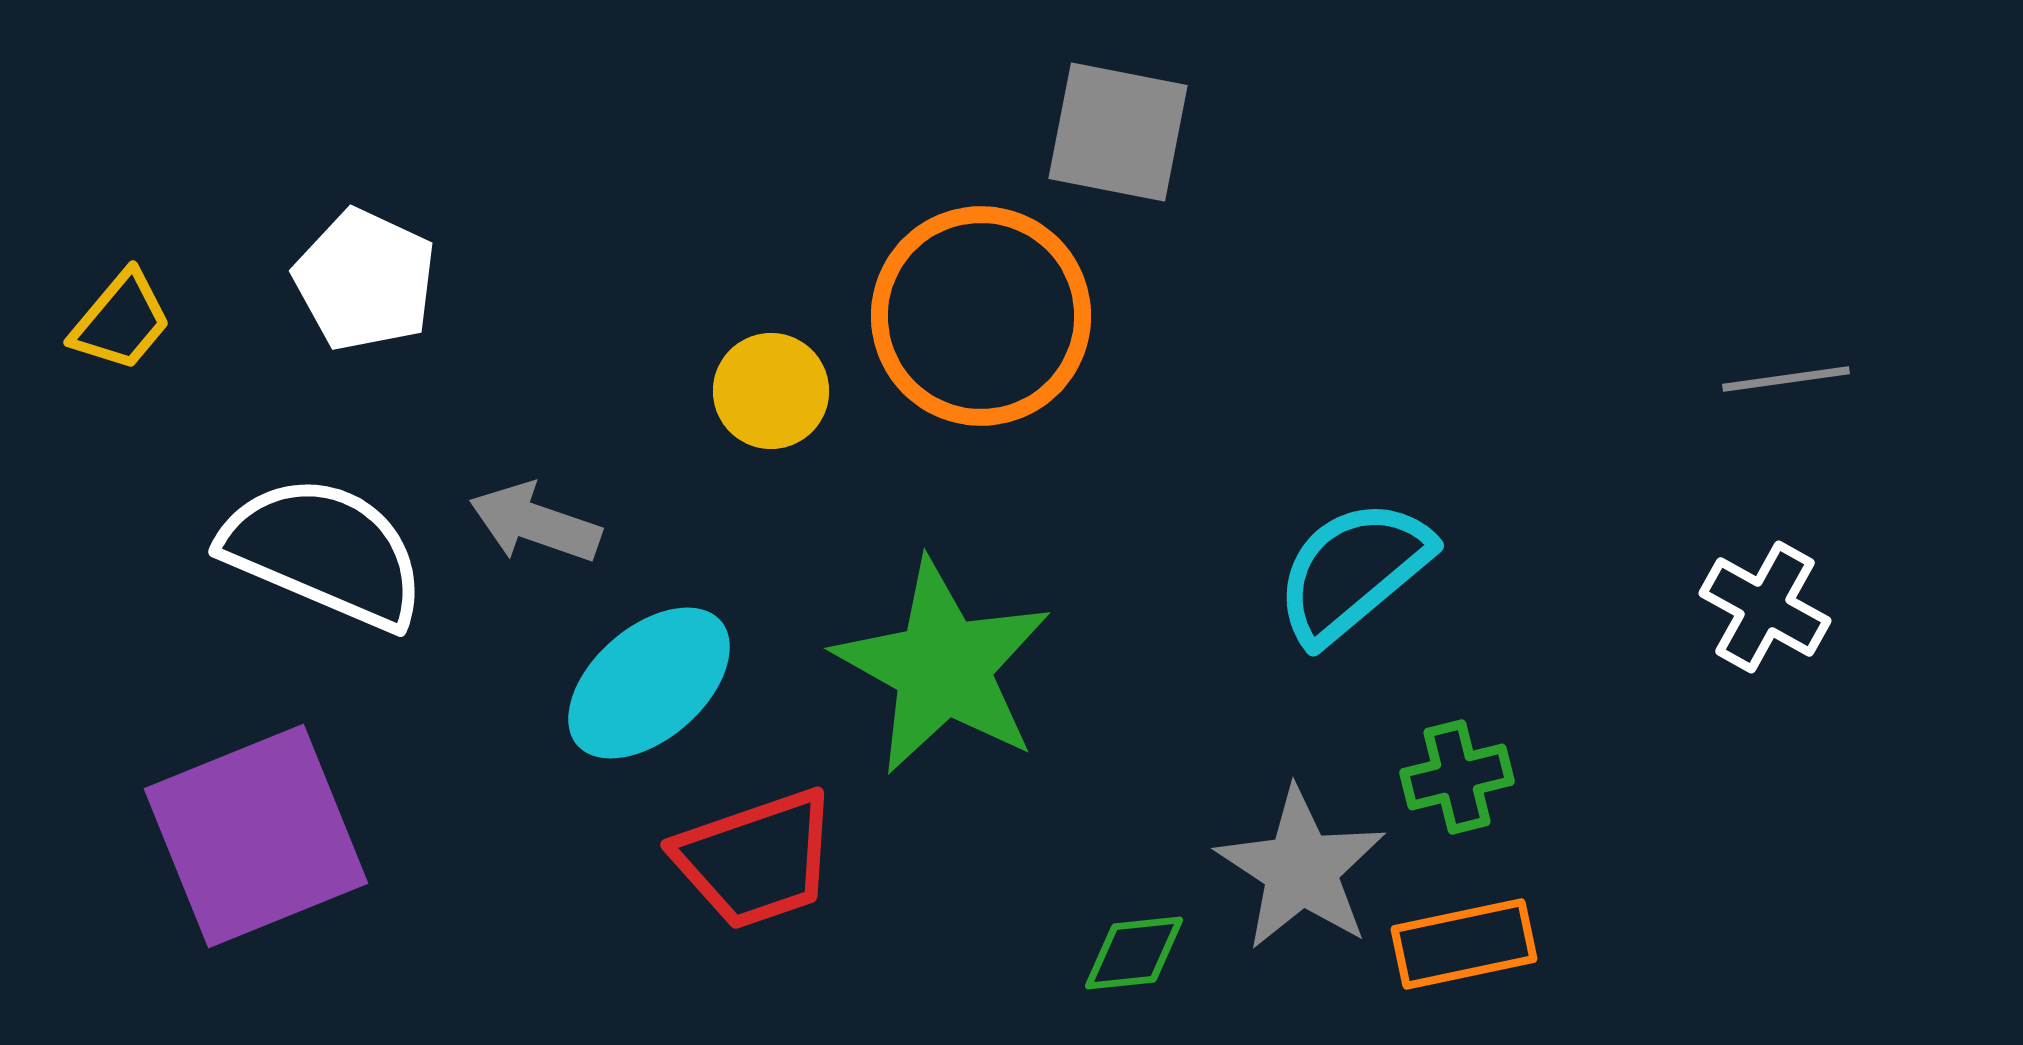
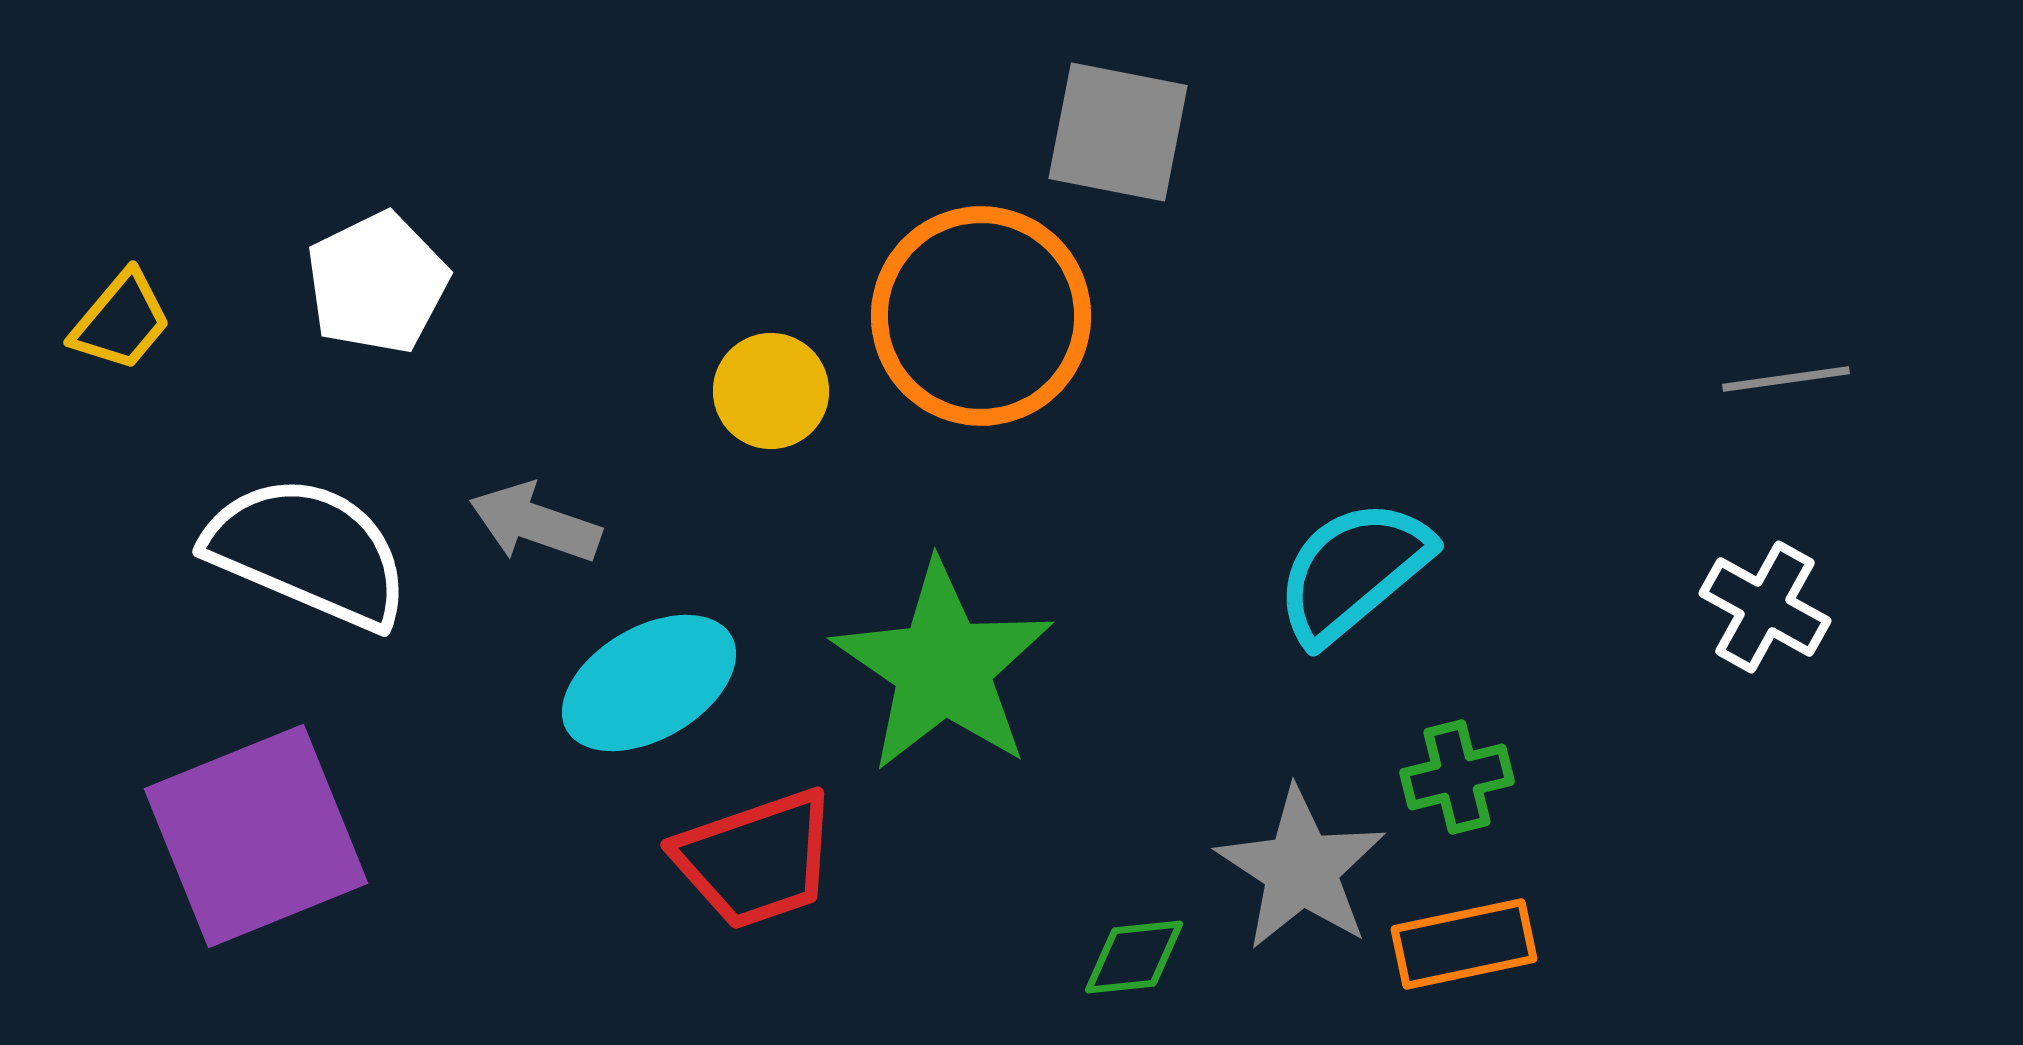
white pentagon: moved 12 px right, 3 px down; rotated 21 degrees clockwise
white semicircle: moved 16 px left
green star: rotated 5 degrees clockwise
cyan ellipse: rotated 11 degrees clockwise
green diamond: moved 4 px down
